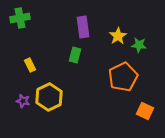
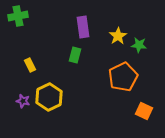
green cross: moved 2 px left, 2 px up
orange square: moved 1 px left
